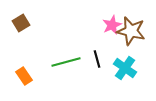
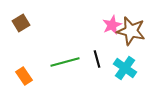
green line: moved 1 px left
